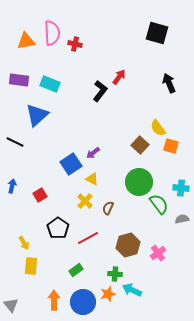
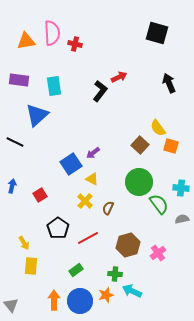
red arrow: rotated 28 degrees clockwise
cyan rectangle: moved 4 px right, 2 px down; rotated 60 degrees clockwise
cyan arrow: moved 1 px down
orange star: moved 2 px left, 1 px down
blue circle: moved 3 px left, 1 px up
